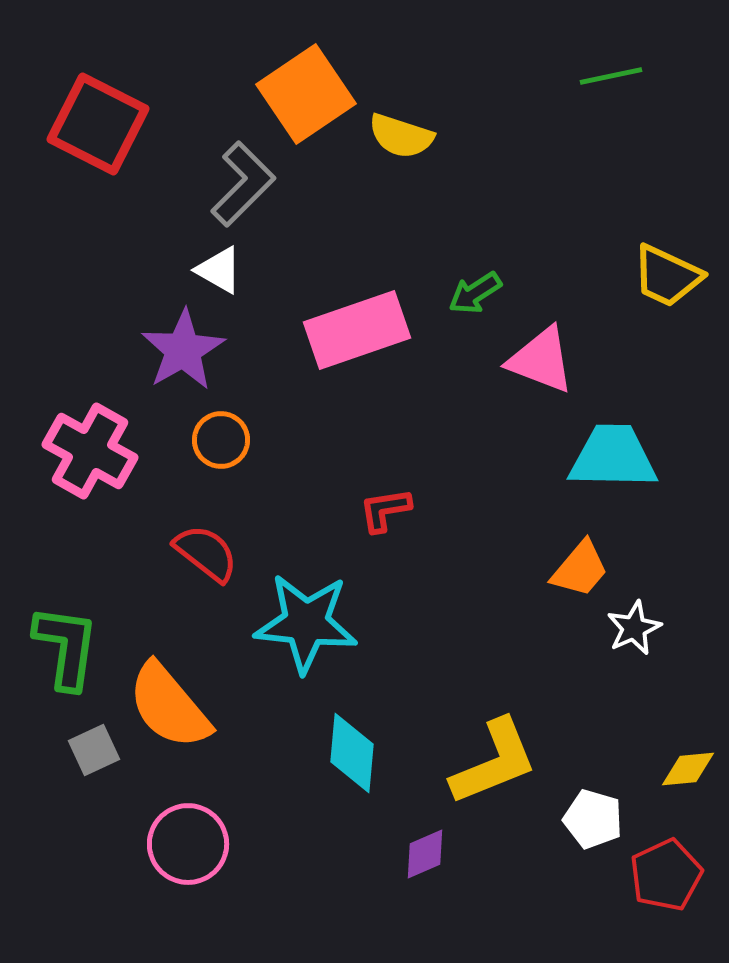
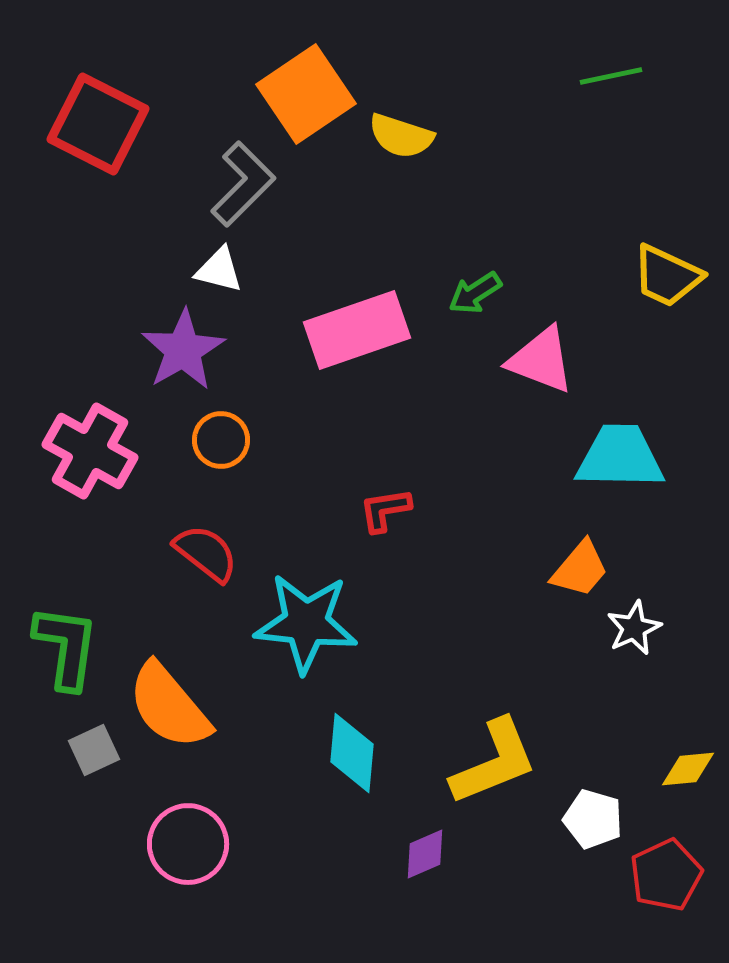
white triangle: rotated 16 degrees counterclockwise
cyan trapezoid: moved 7 px right
